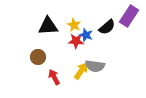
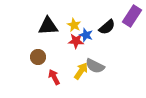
purple rectangle: moved 3 px right
gray semicircle: rotated 18 degrees clockwise
